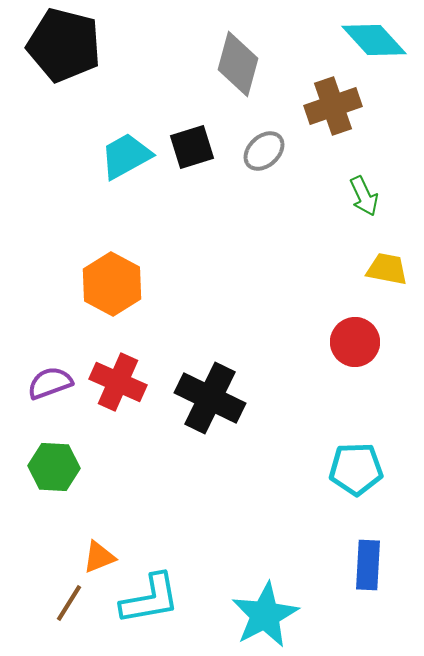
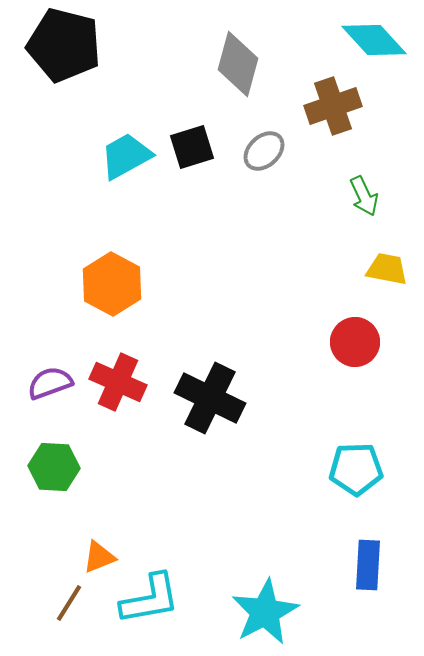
cyan star: moved 3 px up
